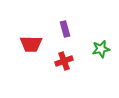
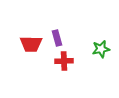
purple rectangle: moved 8 px left, 9 px down
red cross: rotated 18 degrees clockwise
